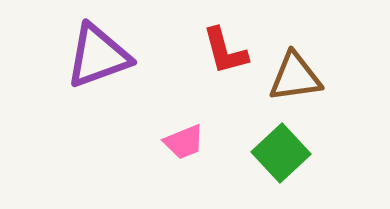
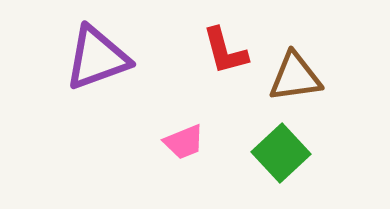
purple triangle: moved 1 px left, 2 px down
